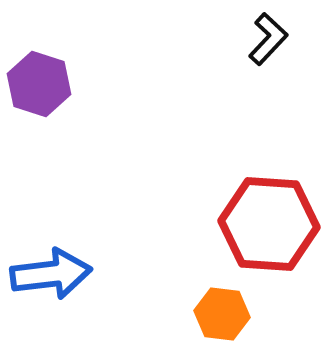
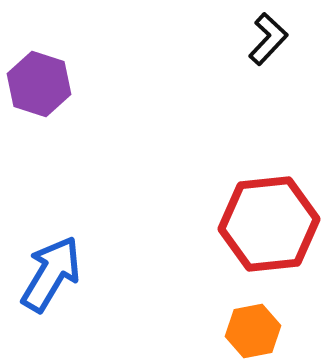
red hexagon: rotated 10 degrees counterclockwise
blue arrow: rotated 52 degrees counterclockwise
orange hexagon: moved 31 px right, 17 px down; rotated 18 degrees counterclockwise
